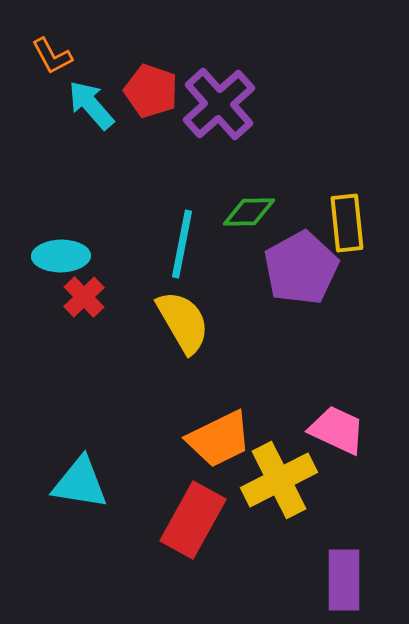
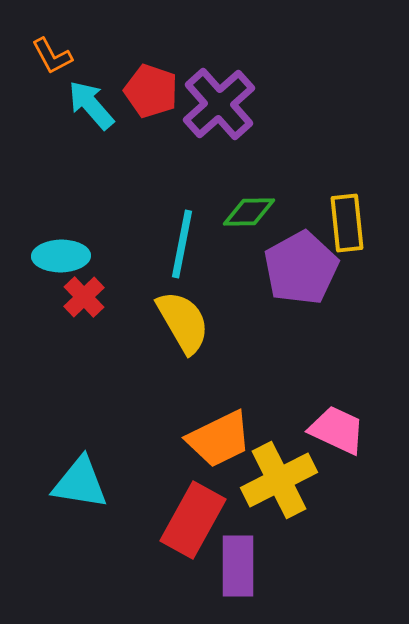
purple rectangle: moved 106 px left, 14 px up
